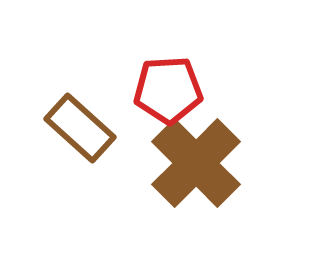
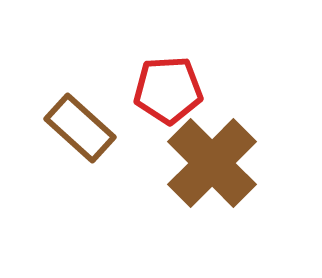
brown cross: moved 16 px right
